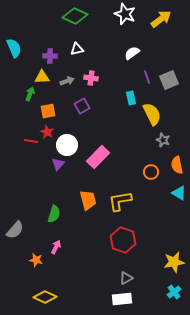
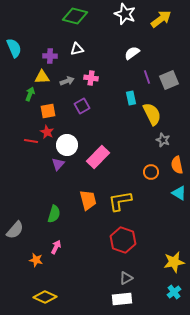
green diamond: rotated 10 degrees counterclockwise
